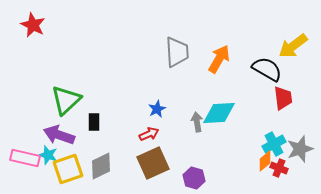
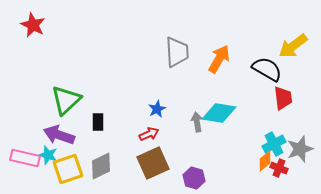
cyan diamond: rotated 12 degrees clockwise
black rectangle: moved 4 px right
